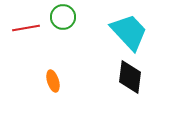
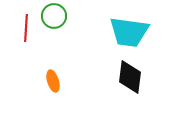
green circle: moved 9 px left, 1 px up
red line: rotated 76 degrees counterclockwise
cyan trapezoid: rotated 141 degrees clockwise
